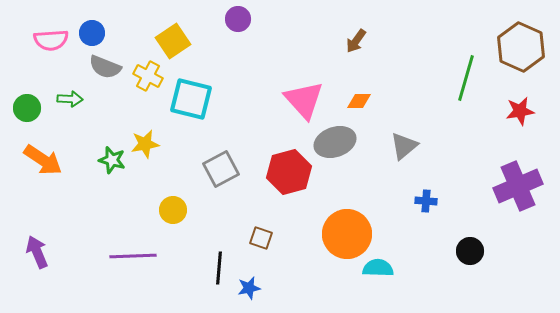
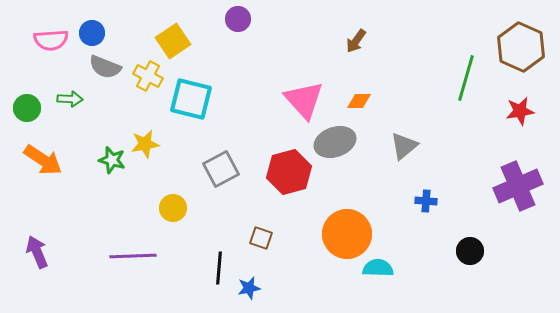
yellow circle: moved 2 px up
